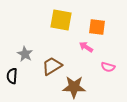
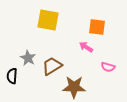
yellow square: moved 13 px left
gray star: moved 3 px right, 4 px down
